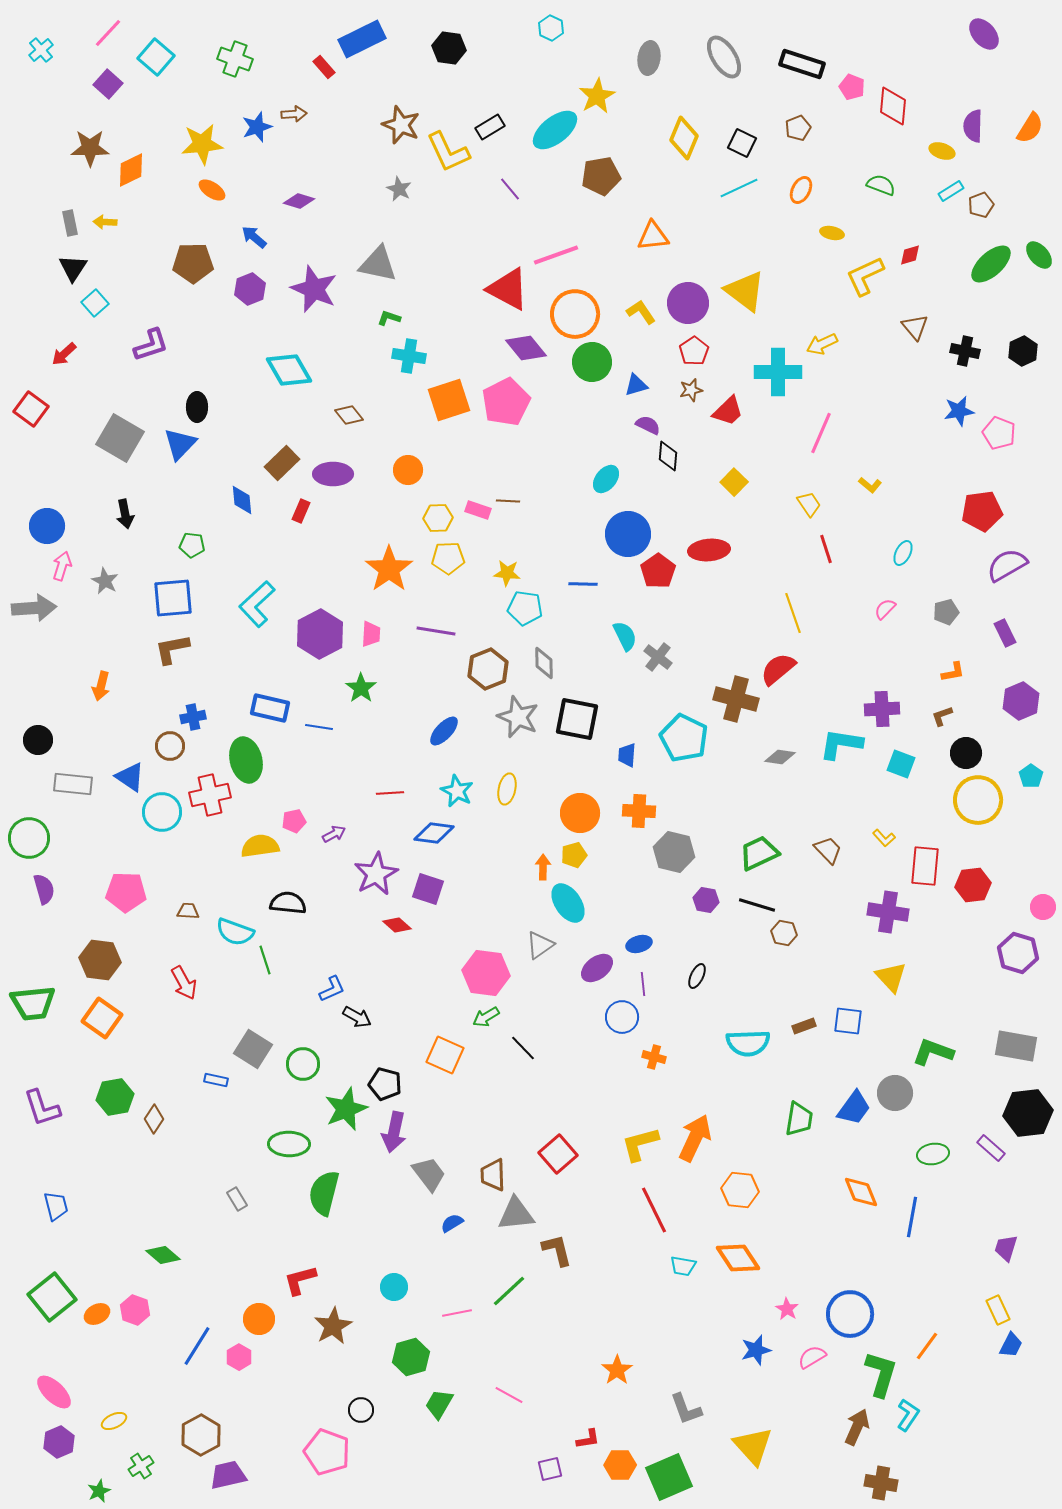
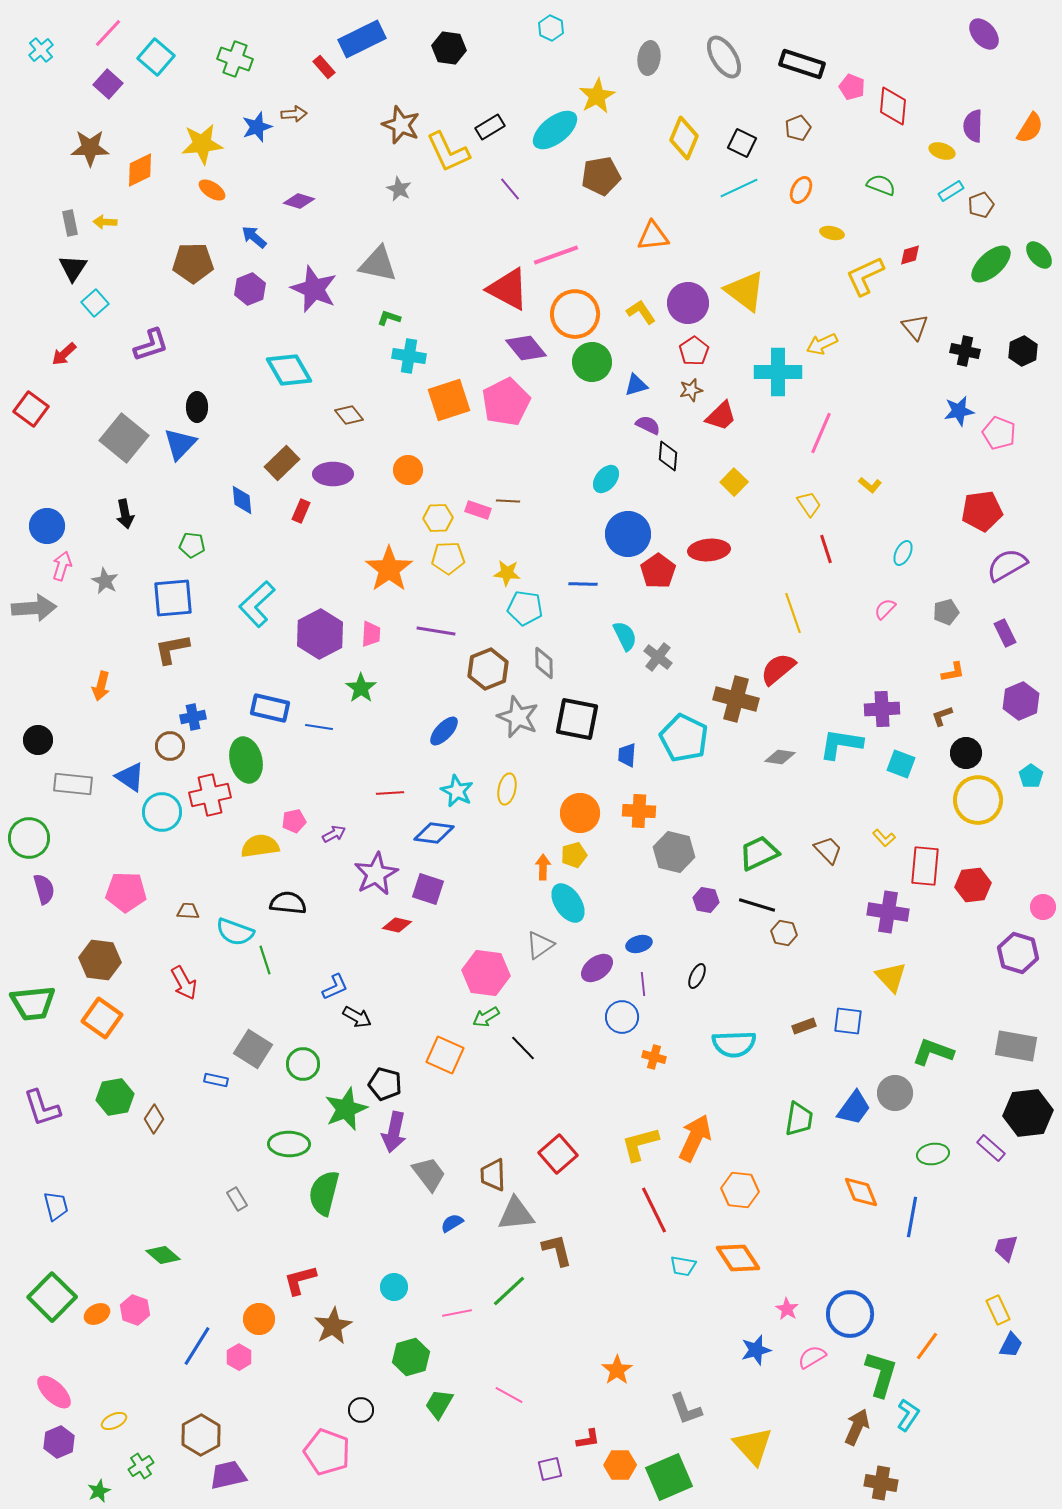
orange diamond at (131, 170): moved 9 px right
red trapezoid at (728, 411): moved 7 px left, 5 px down
gray square at (120, 438): moved 4 px right; rotated 9 degrees clockwise
red diamond at (397, 925): rotated 28 degrees counterclockwise
blue L-shape at (332, 989): moved 3 px right, 2 px up
cyan semicircle at (748, 1043): moved 14 px left, 1 px down
green square at (52, 1297): rotated 6 degrees counterclockwise
